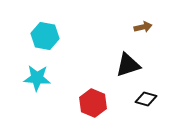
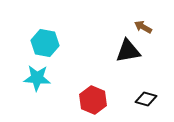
brown arrow: rotated 138 degrees counterclockwise
cyan hexagon: moved 7 px down
black triangle: moved 14 px up; rotated 8 degrees clockwise
red hexagon: moved 3 px up
